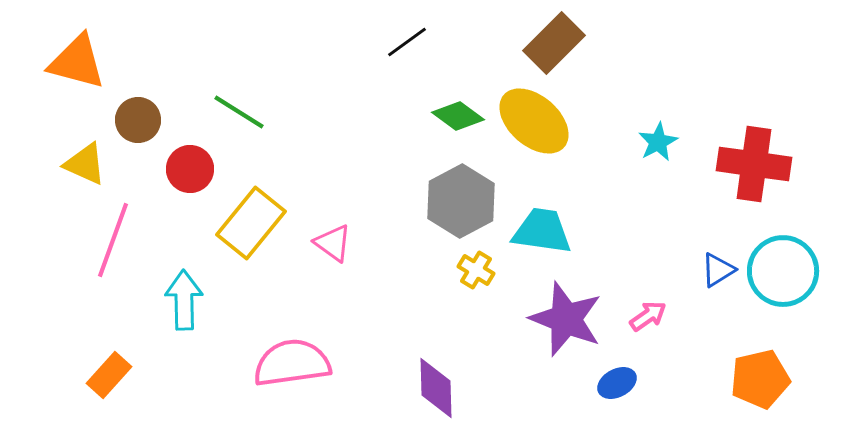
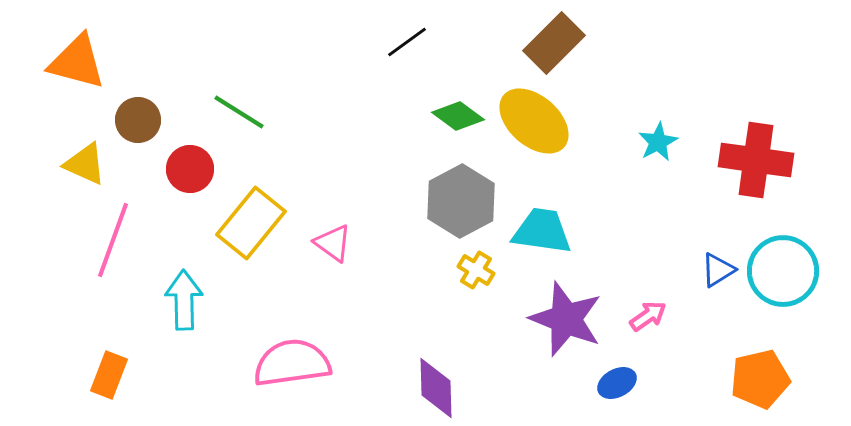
red cross: moved 2 px right, 4 px up
orange rectangle: rotated 21 degrees counterclockwise
